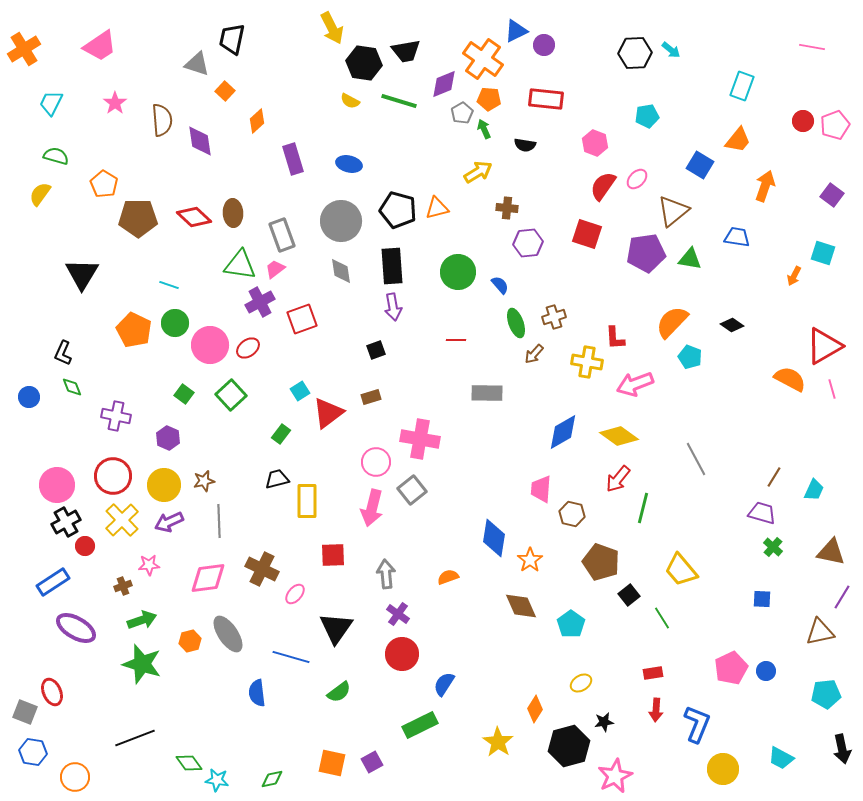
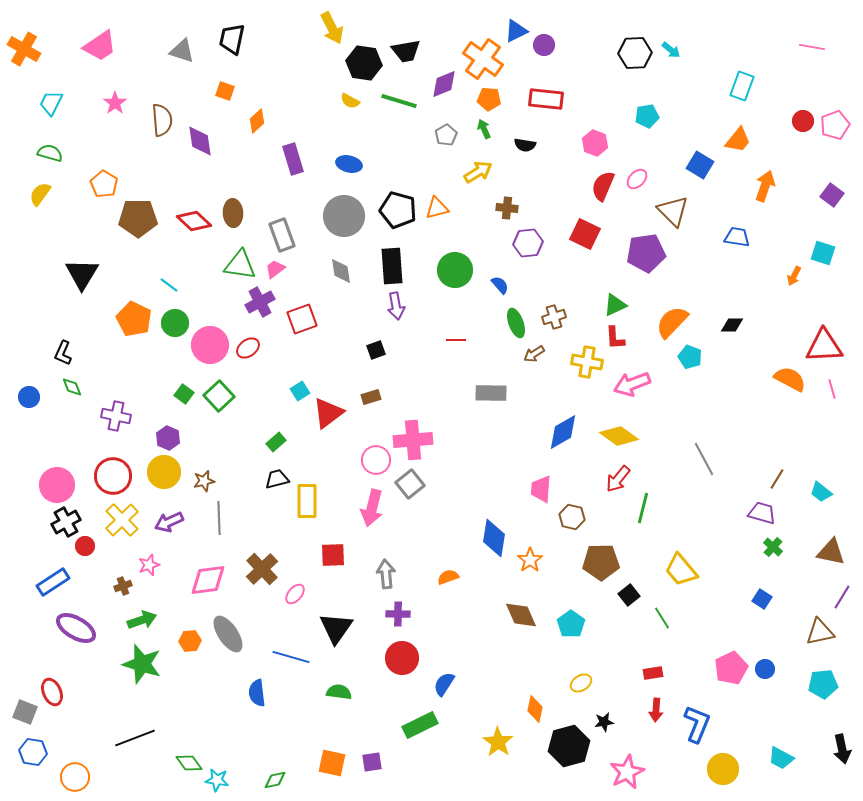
orange cross at (24, 49): rotated 28 degrees counterclockwise
gray triangle at (197, 64): moved 15 px left, 13 px up
orange square at (225, 91): rotated 24 degrees counterclockwise
gray pentagon at (462, 113): moved 16 px left, 22 px down
green semicircle at (56, 156): moved 6 px left, 3 px up
red semicircle at (603, 186): rotated 12 degrees counterclockwise
brown triangle at (673, 211): rotated 36 degrees counterclockwise
red diamond at (194, 217): moved 4 px down
gray circle at (341, 221): moved 3 px right, 5 px up
red square at (587, 234): moved 2 px left; rotated 8 degrees clockwise
green triangle at (690, 259): moved 75 px left, 46 px down; rotated 35 degrees counterclockwise
green circle at (458, 272): moved 3 px left, 2 px up
cyan line at (169, 285): rotated 18 degrees clockwise
purple arrow at (393, 307): moved 3 px right, 1 px up
black diamond at (732, 325): rotated 35 degrees counterclockwise
orange pentagon at (134, 330): moved 11 px up
red triangle at (824, 346): rotated 27 degrees clockwise
brown arrow at (534, 354): rotated 15 degrees clockwise
pink arrow at (635, 384): moved 3 px left
gray rectangle at (487, 393): moved 4 px right
green square at (231, 395): moved 12 px left, 1 px down
green rectangle at (281, 434): moved 5 px left, 8 px down; rotated 12 degrees clockwise
pink cross at (420, 439): moved 7 px left, 1 px down; rotated 15 degrees counterclockwise
gray line at (696, 459): moved 8 px right
pink circle at (376, 462): moved 2 px up
brown line at (774, 477): moved 3 px right, 2 px down
yellow circle at (164, 485): moved 13 px up
gray square at (412, 490): moved 2 px left, 6 px up
cyan trapezoid at (814, 490): moved 7 px right, 2 px down; rotated 105 degrees clockwise
brown hexagon at (572, 514): moved 3 px down
gray line at (219, 521): moved 3 px up
brown pentagon at (601, 562): rotated 21 degrees counterclockwise
pink star at (149, 565): rotated 15 degrees counterclockwise
brown cross at (262, 569): rotated 20 degrees clockwise
pink diamond at (208, 578): moved 2 px down
blue square at (762, 599): rotated 30 degrees clockwise
brown diamond at (521, 606): moved 9 px down
purple cross at (398, 614): rotated 35 degrees counterclockwise
orange hexagon at (190, 641): rotated 10 degrees clockwise
red circle at (402, 654): moved 4 px down
blue circle at (766, 671): moved 1 px left, 2 px up
green semicircle at (339, 692): rotated 135 degrees counterclockwise
cyan pentagon at (826, 694): moved 3 px left, 10 px up
orange diamond at (535, 709): rotated 20 degrees counterclockwise
purple square at (372, 762): rotated 20 degrees clockwise
pink star at (615, 776): moved 12 px right, 4 px up
green diamond at (272, 779): moved 3 px right, 1 px down
